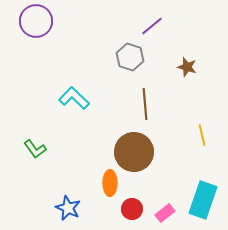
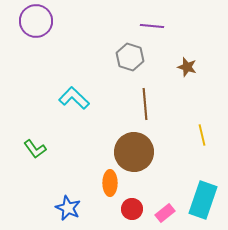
purple line: rotated 45 degrees clockwise
